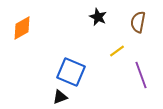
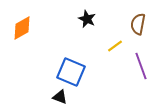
black star: moved 11 px left, 2 px down
brown semicircle: moved 2 px down
yellow line: moved 2 px left, 5 px up
purple line: moved 9 px up
black triangle: rotated 42 degrees clockwise
